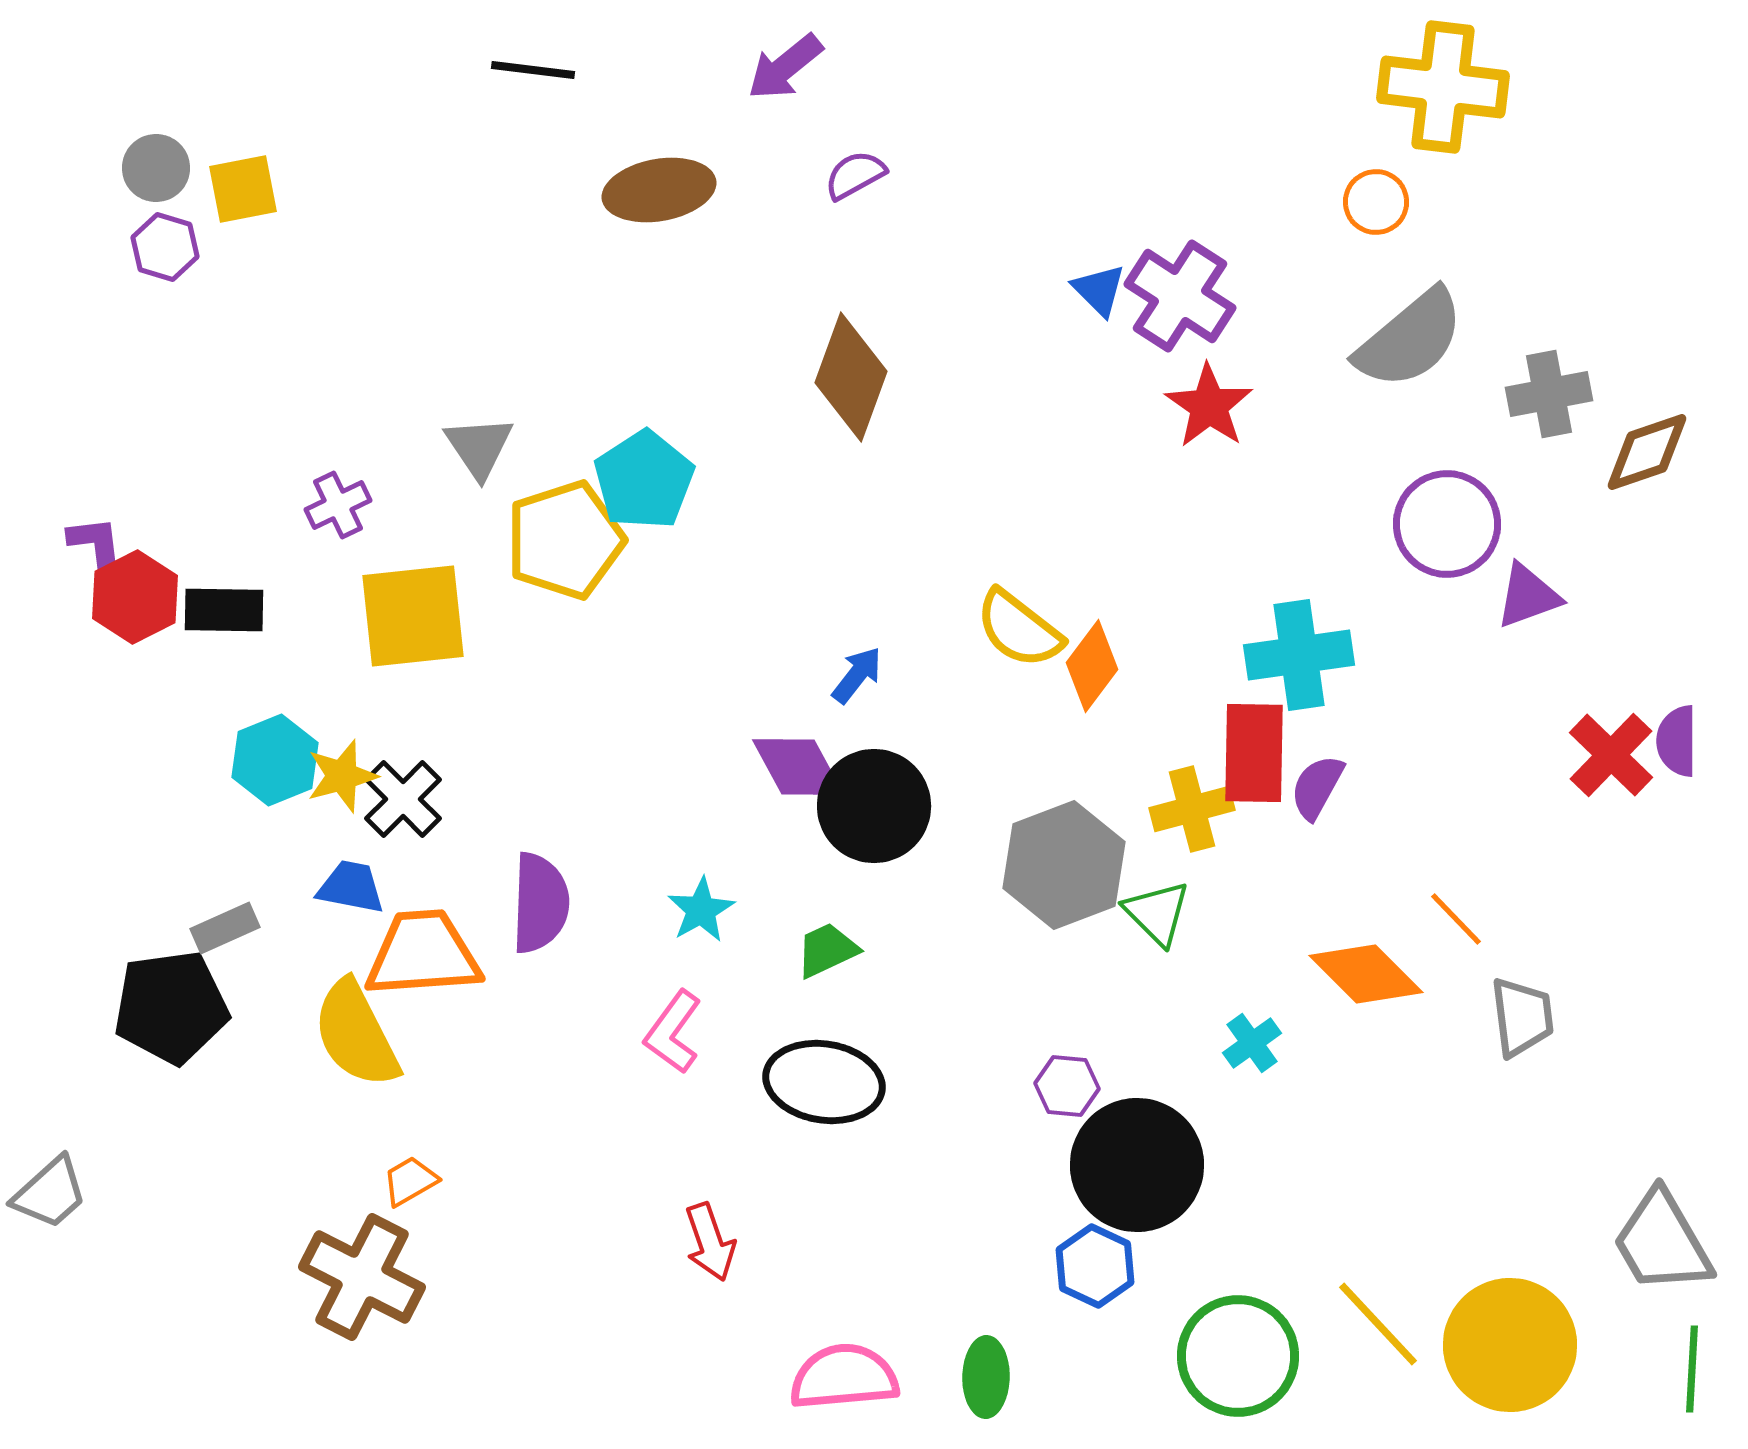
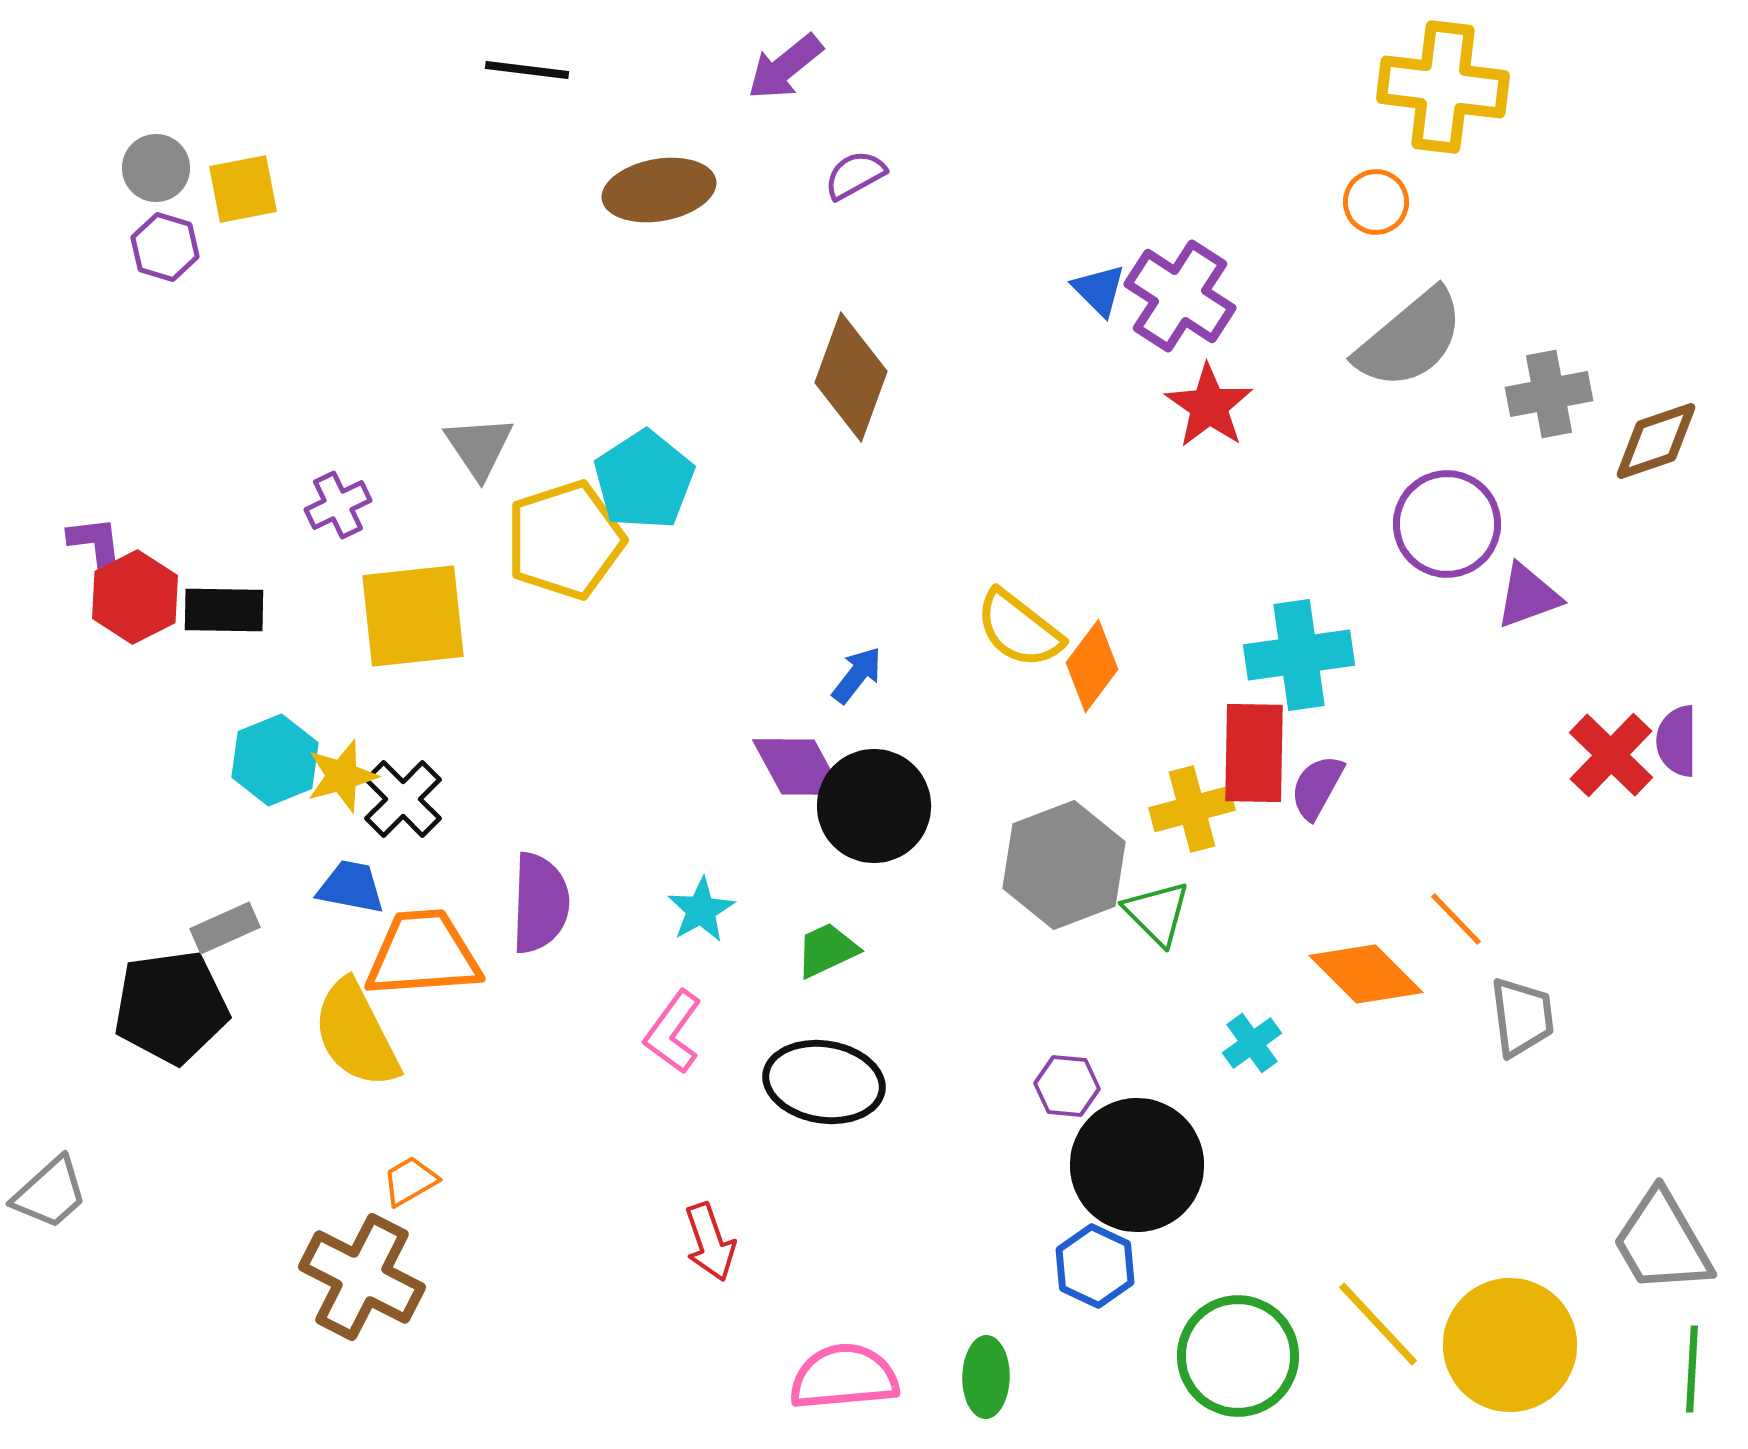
black line at (533, 70): moved 6 px left
brown diamond at (1647, 452): moved 9 px right, 11 px up
